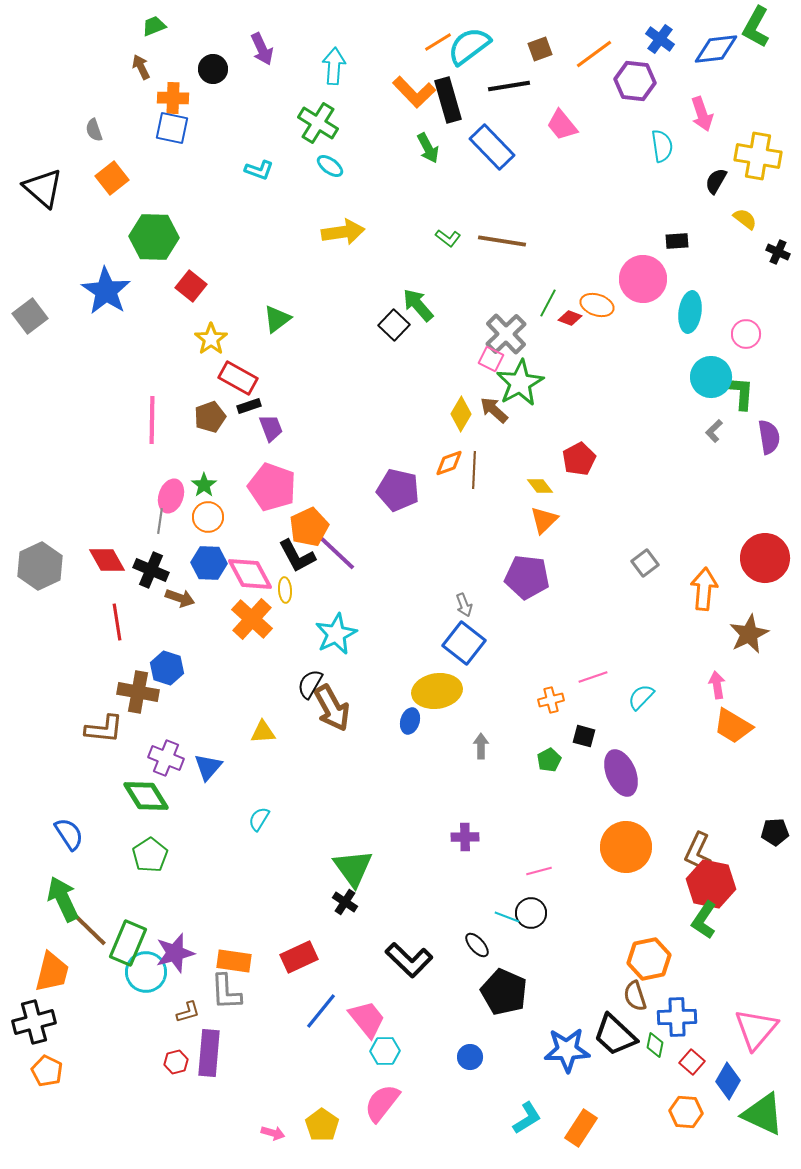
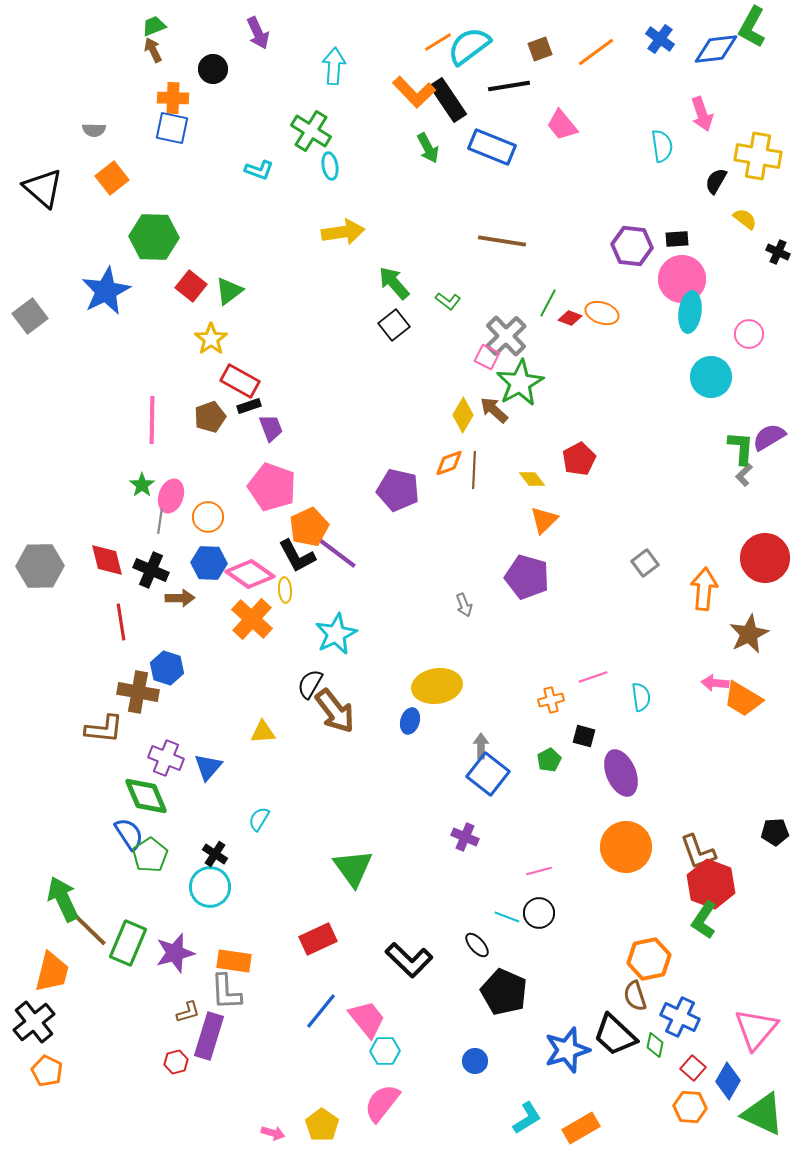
green L-shape at (756, 27): moved 4 px left
purple arrow at (262, 49): moved 4 px left, 16 px up
orange line at (594, 54): moved 2 px right, 2 px up
brown arrow at (141, 67): moved 12 px right, 17 px up
purple hexagon at (635, 81): moved 3 px left, 165 px down
black rectangle at (448, 100): rotated 18 degrees counterclockwise
green cross at (318, 123): moved 7 px left, 8 px down
gray semicircle at (94, 130): rotated 70 degrees counterclockwise
blue rectangle at (492, 147): rotated 24 degrees counterclockwise
cyan ellipse at (330, 166): rotated 44 degrees clockwise
green L-shape at (448, 238): moved 63 px down
black rectangle at (677, 241): moved 2 px up
pink circle at (643, 279): moved 39 px right
blue star at (106, 291): rotated 12 degrees clockwise
green arrow at (418, 305): moved 24 px left, 22 px up
orange ellipse at (597, 305): moved 5 px right, 8 px down
green triangle at (277, 319): moved 48 px left, 28 px up
black square at (394, 325): rotated 8 degrees clockwise
gray cross at (506, 334): moved 2 px down
pink circle at (746, 334): moved 3 px right
pink square at (491, 359): moved 4 px left, 2 px up
red rectangle at (238, 378): moved 2 px right, 3 px down
green L-shape at (741, 393): moved 55 px down
yellow diamond at (461, 414): moved 2 px right, 1 px down
gray L-shape at (714, 431): moved 30 px right, 44 px down
purple semicircle at (769, 437): rotated 112 degrees counterclockwise
green star at (204, 485): moved 62 px left
yellow diamond at (540, 486): moved 8 px left, 7 px up
purple line at (337, 553): rotated 6 degrees counterclockwise
red diamond at (107, 560): rotated 15 degrees clockwise
gray hexagon at (40, 566): rotated 24 degrees clockwise
pink diamond at (250, 574): rotated 27 degrees counterclockwise
purple pentagon at (527, 577): rotated 9 degrees clockwise
brown arrow at (180, 598): rotated 20 degrees counterclockwise
red line at (117, 622): moved 4 px right
blue square at (464, 643): moved 24 px right, 131 px down
pink arrow at (717, 685): moved 2 px left, 2 px up; rotated 76 degrees counterclockwise
yellow ellipse at (437, 691): moved 5 px up
cyan semicircle at (641, 697): rotated 128 degrees clockwise
brown arrow at (332, 708): moved 3 px right, 3 px down; rotated 9 degrees counterclockwise
orange trapezoid at (733, 726): moved 10 px right, 27 px up
green diamond at (146, 796): rotated 9 degrees clockwise
blue semicircle at (69, 834): moved 60 px right
purple cross at (465, 837): rotated 24 degrees clockwise
brown L-shape at (698, 852): rotated 45 degrees counterclockwise
red hexagon at (711, 884): rotated 9 degrees clockwise
black cross at (345, 902): moved 130 px left, 48 px up
black circle at (531, 913): moved 8 px right
red rectangle at (299, 957): moved 19 px right, 18 px up
cyan circle at (146, 972): moved 64 px right, 85 px up
blue cross at (677, 1017): moved 3 px right; rotated 27 degrees clockwise
black cross at (34, 1022): rotated 24 degrees counterclockwise
blue star at (567, 1050): rotated 15 degrees counterclockwise
purple rectangle at (209, 1053): moved 17 px up; rotated 12 degrees clockwise
blue circle at (470, 1057): moved 5 px right, 4 px down
red square at (692, 1062): moved 1 px right, 6 px down
orange hexagon at (686, 1112): moved 4 px right, 5 px up
orange rectangle at (581, 1128): rotated 27 degrees clockwise
